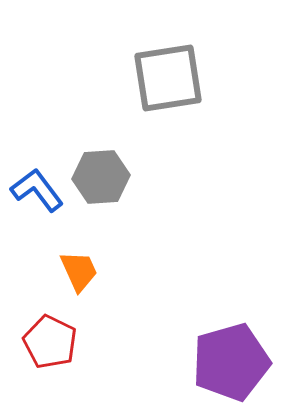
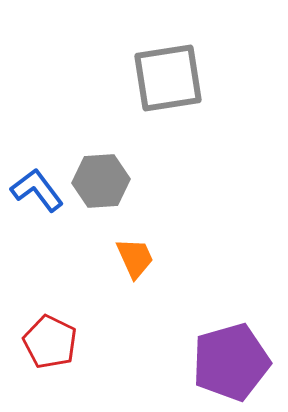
gray hexagon: moved 4 px down
orange trapezoid: moved 56 px right, 13 px up
